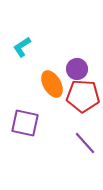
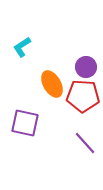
purple circle: moved 9 px right, 2 px up
